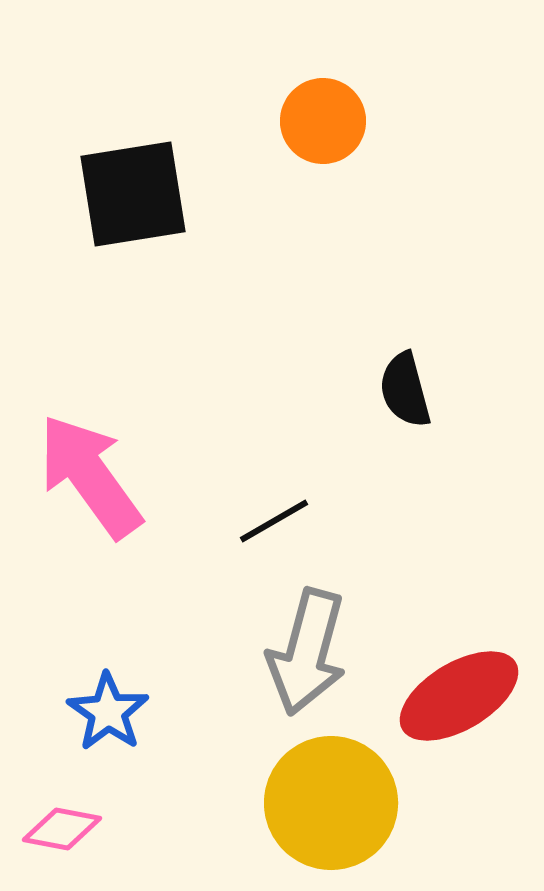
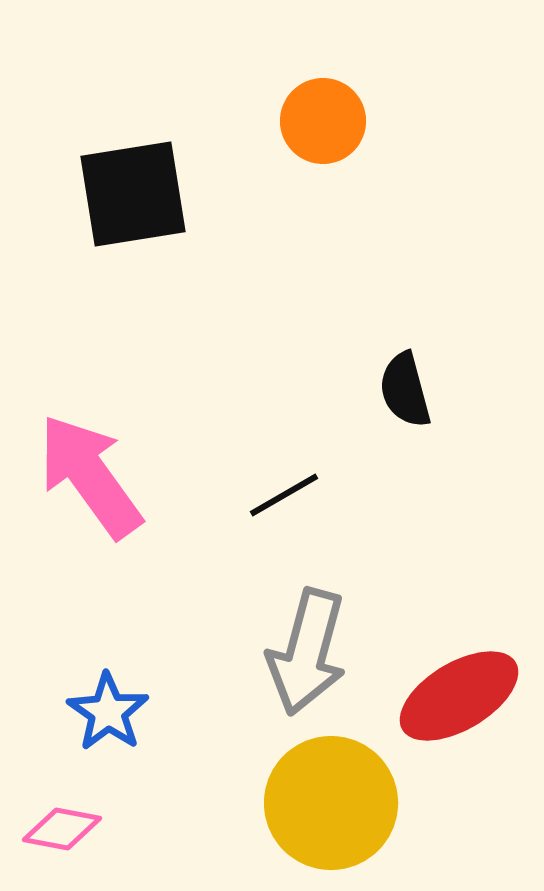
black line: moved 10 px right, 26 px up
